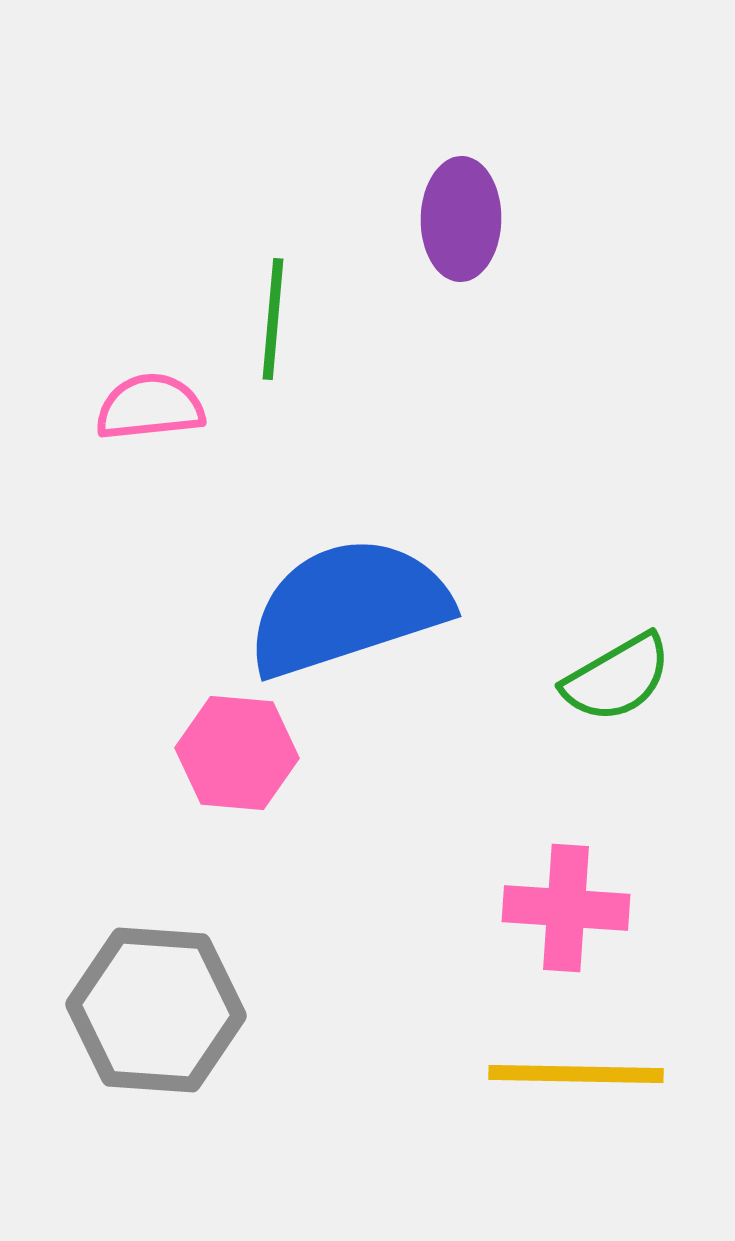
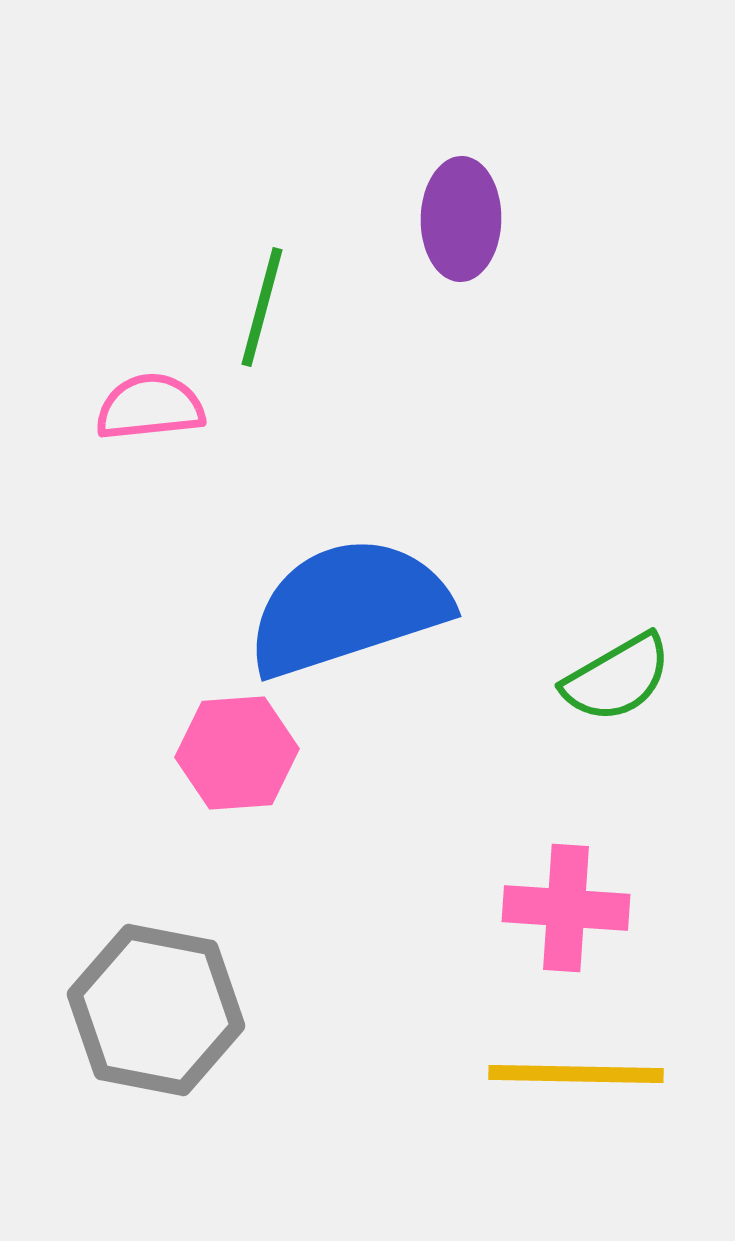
green line: moved 11 px left, 12 px up; rotated 10 degrees clockwise
pink hexagon: rotated 9 degrees counterclockwise
gray hexagon: rotated 7 degrees clockwise
